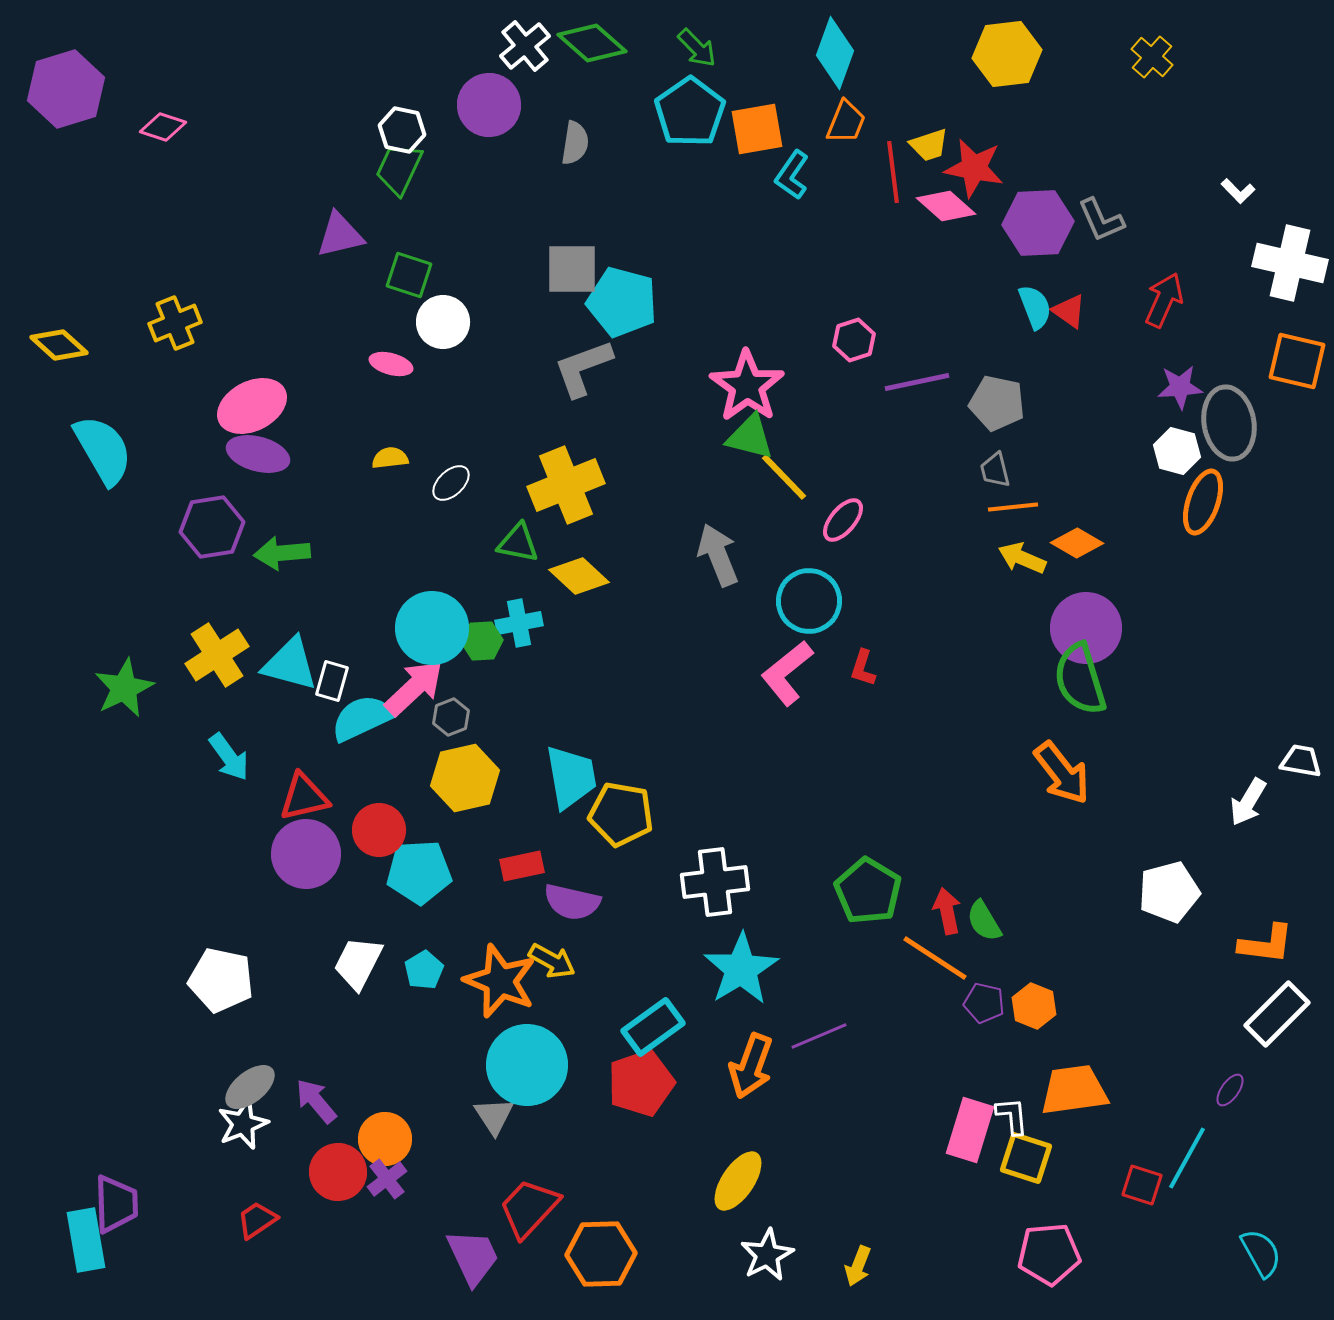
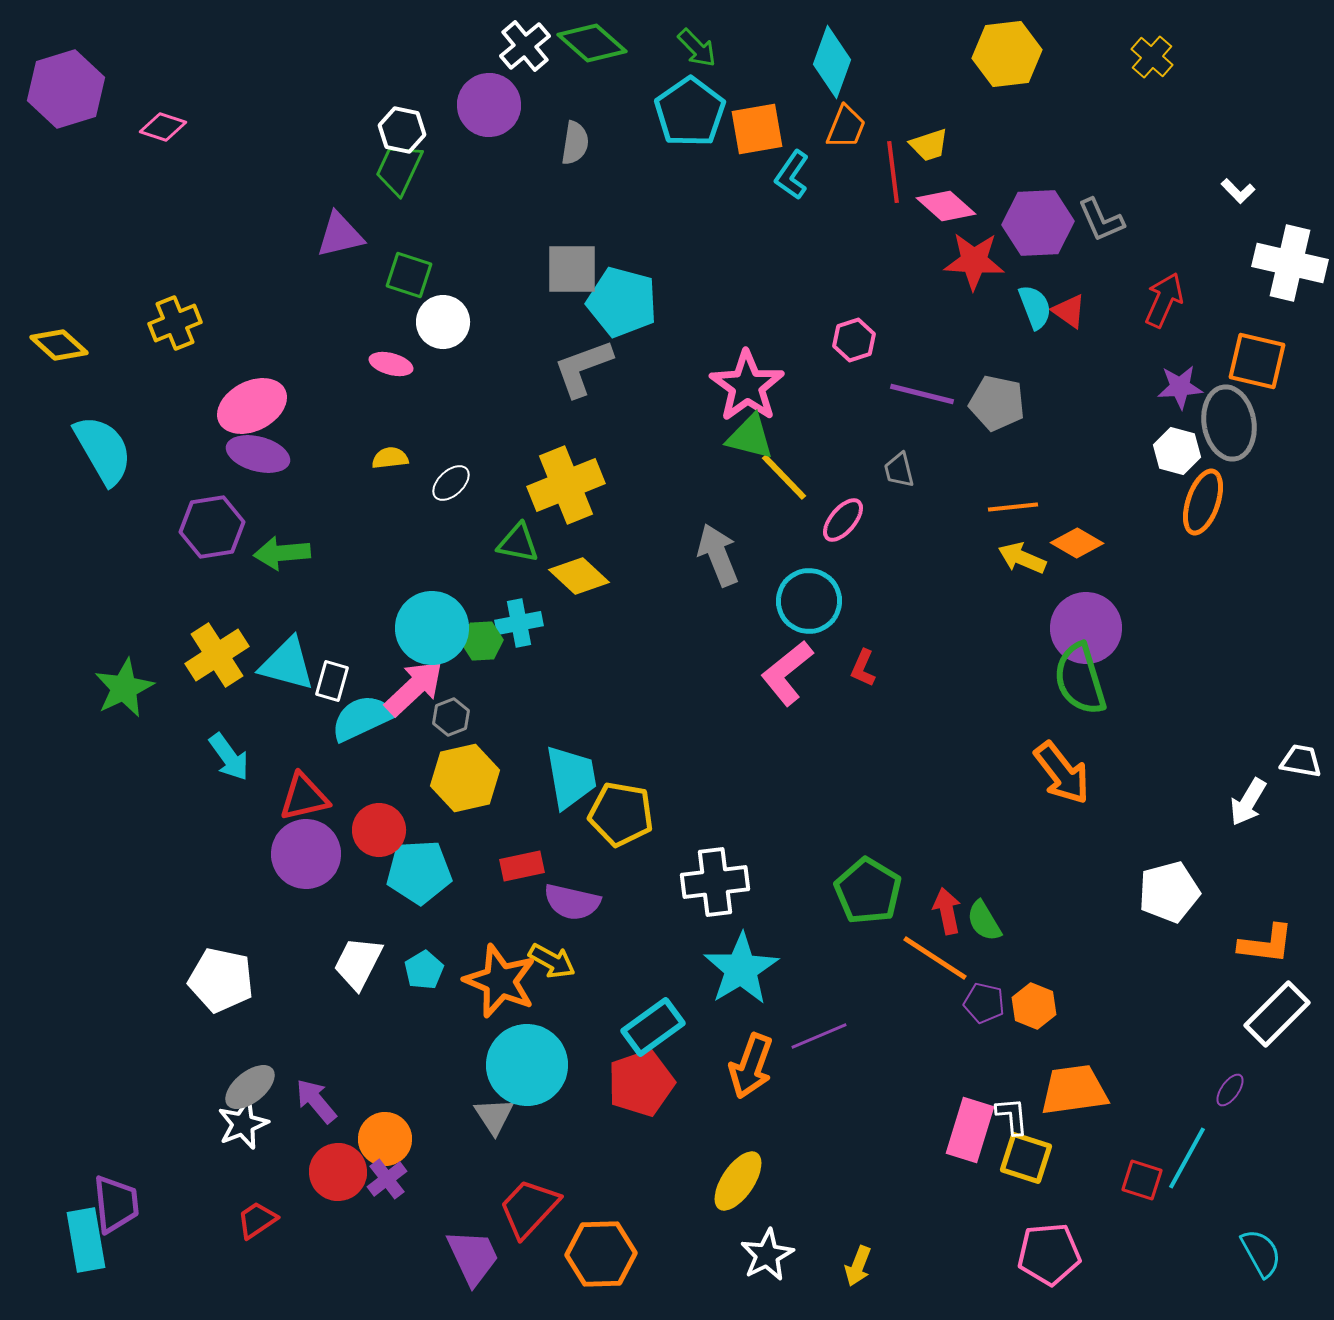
cyan diamond at (835, 53): moved 3 px left, 9 px down
orange trapezoid at (846, 122): moved 5 px down
red star at (974, 168): moved 93 px down; rotated 8 degrees counterclockwise
orange square at (1297, 361): moved 40 px left
purple line at (917, 382): moved 5 px right, 12 px down; rotated 26 degrees clockwise
gray trapezoid at (995, 470): moved 96 px left
cyan triangle at (290, 664): moved 3 px left
red L-shape at (863, 668): rotated 6 degrees clockwise
red square at (1142, 1185): moved 5 px up
purple trapezoid at (116, 1204): rotated 4 degrees counterclockwise
